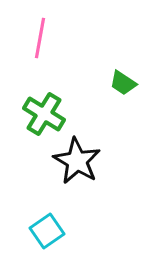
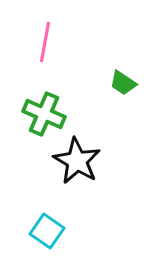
pink line: moved 5 px right, 4 px down
green cross: rotated 9 degrees counterclockwise
cyan square: rotated 20 degrees counterclockwise
